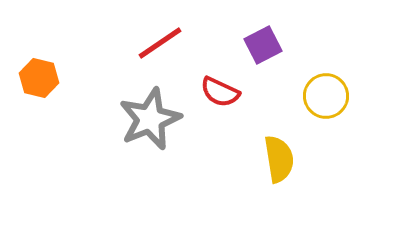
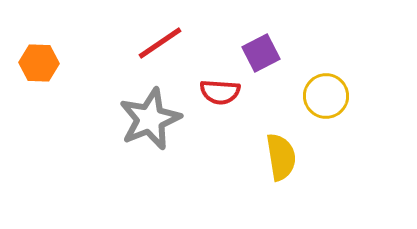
purple square: moved 2 px left, 8 px down
orange hexagon: moved 15 px up; rotated 12 degrees counterclockwise
red semicircle: rotated 21 degrees counterclockwise
yellow semicircle: moved 2 px right, 2 px up
